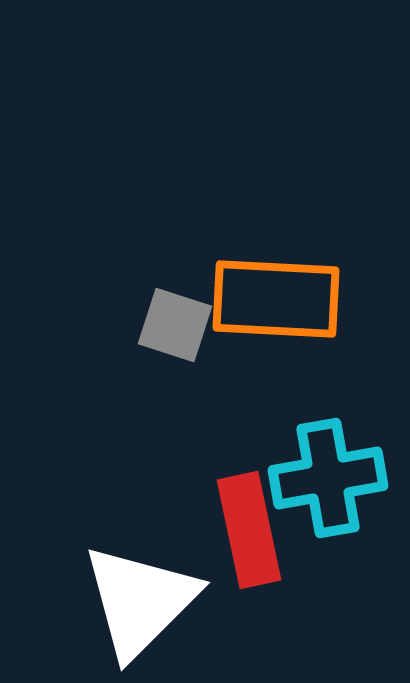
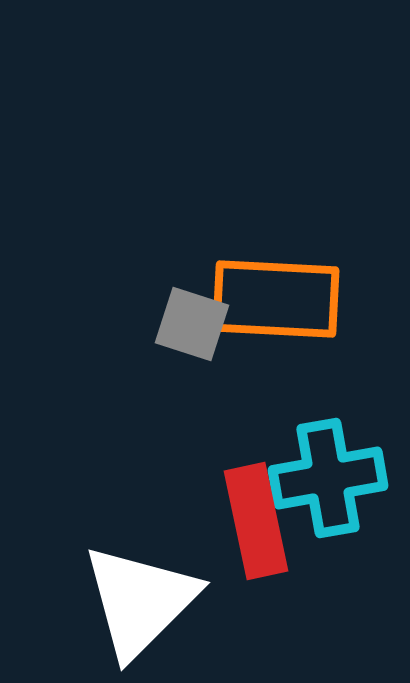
gray square: moved 17 px right, 1 px up
red rectangle: moved 7 px right, 9 px up
